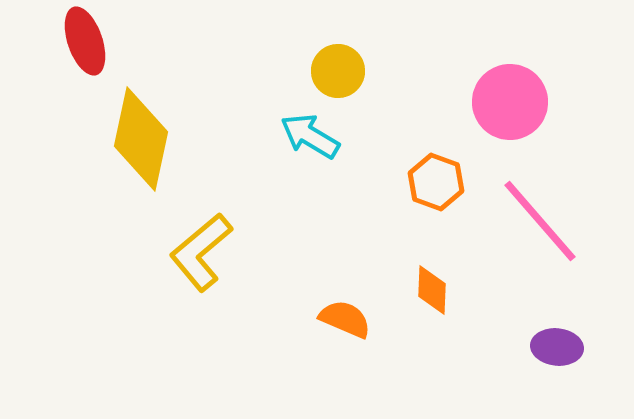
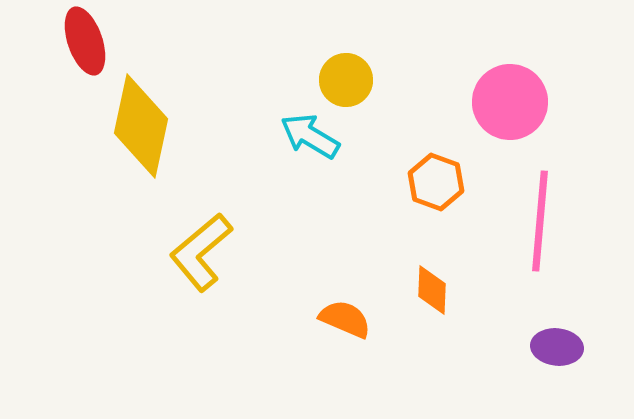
yellow circle: moved 8 px right, 9 px down
yellow diamond: moved 13 px up
pink line: rotated 46 degrees clockwise
